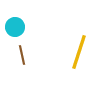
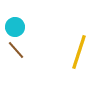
brown line: moved 6 px left, 5 px up; rotated 30 degrees counterclockwise
